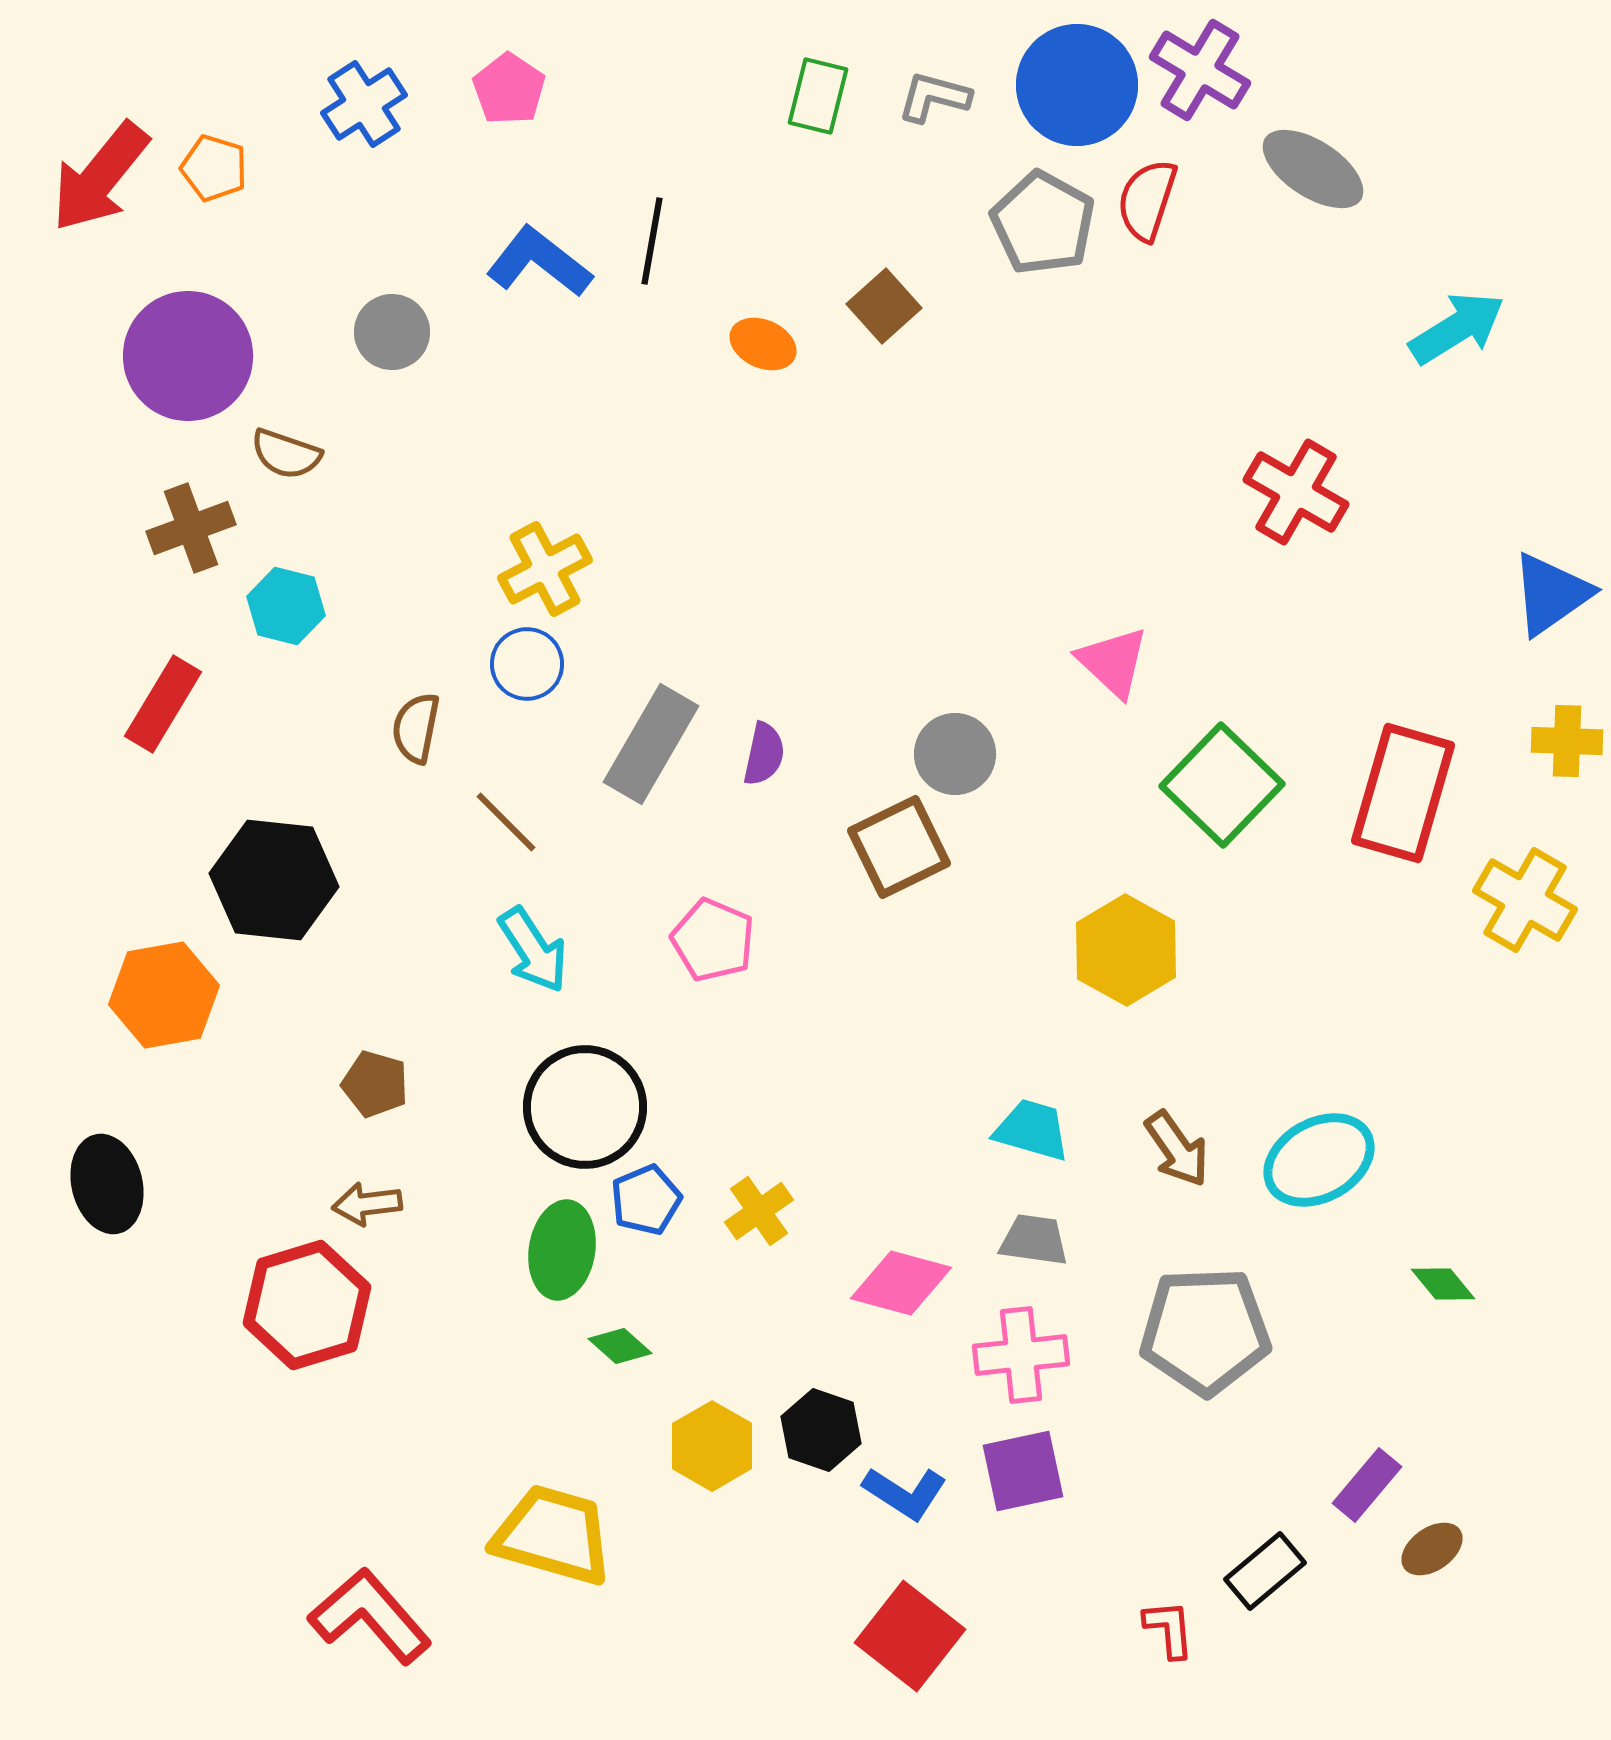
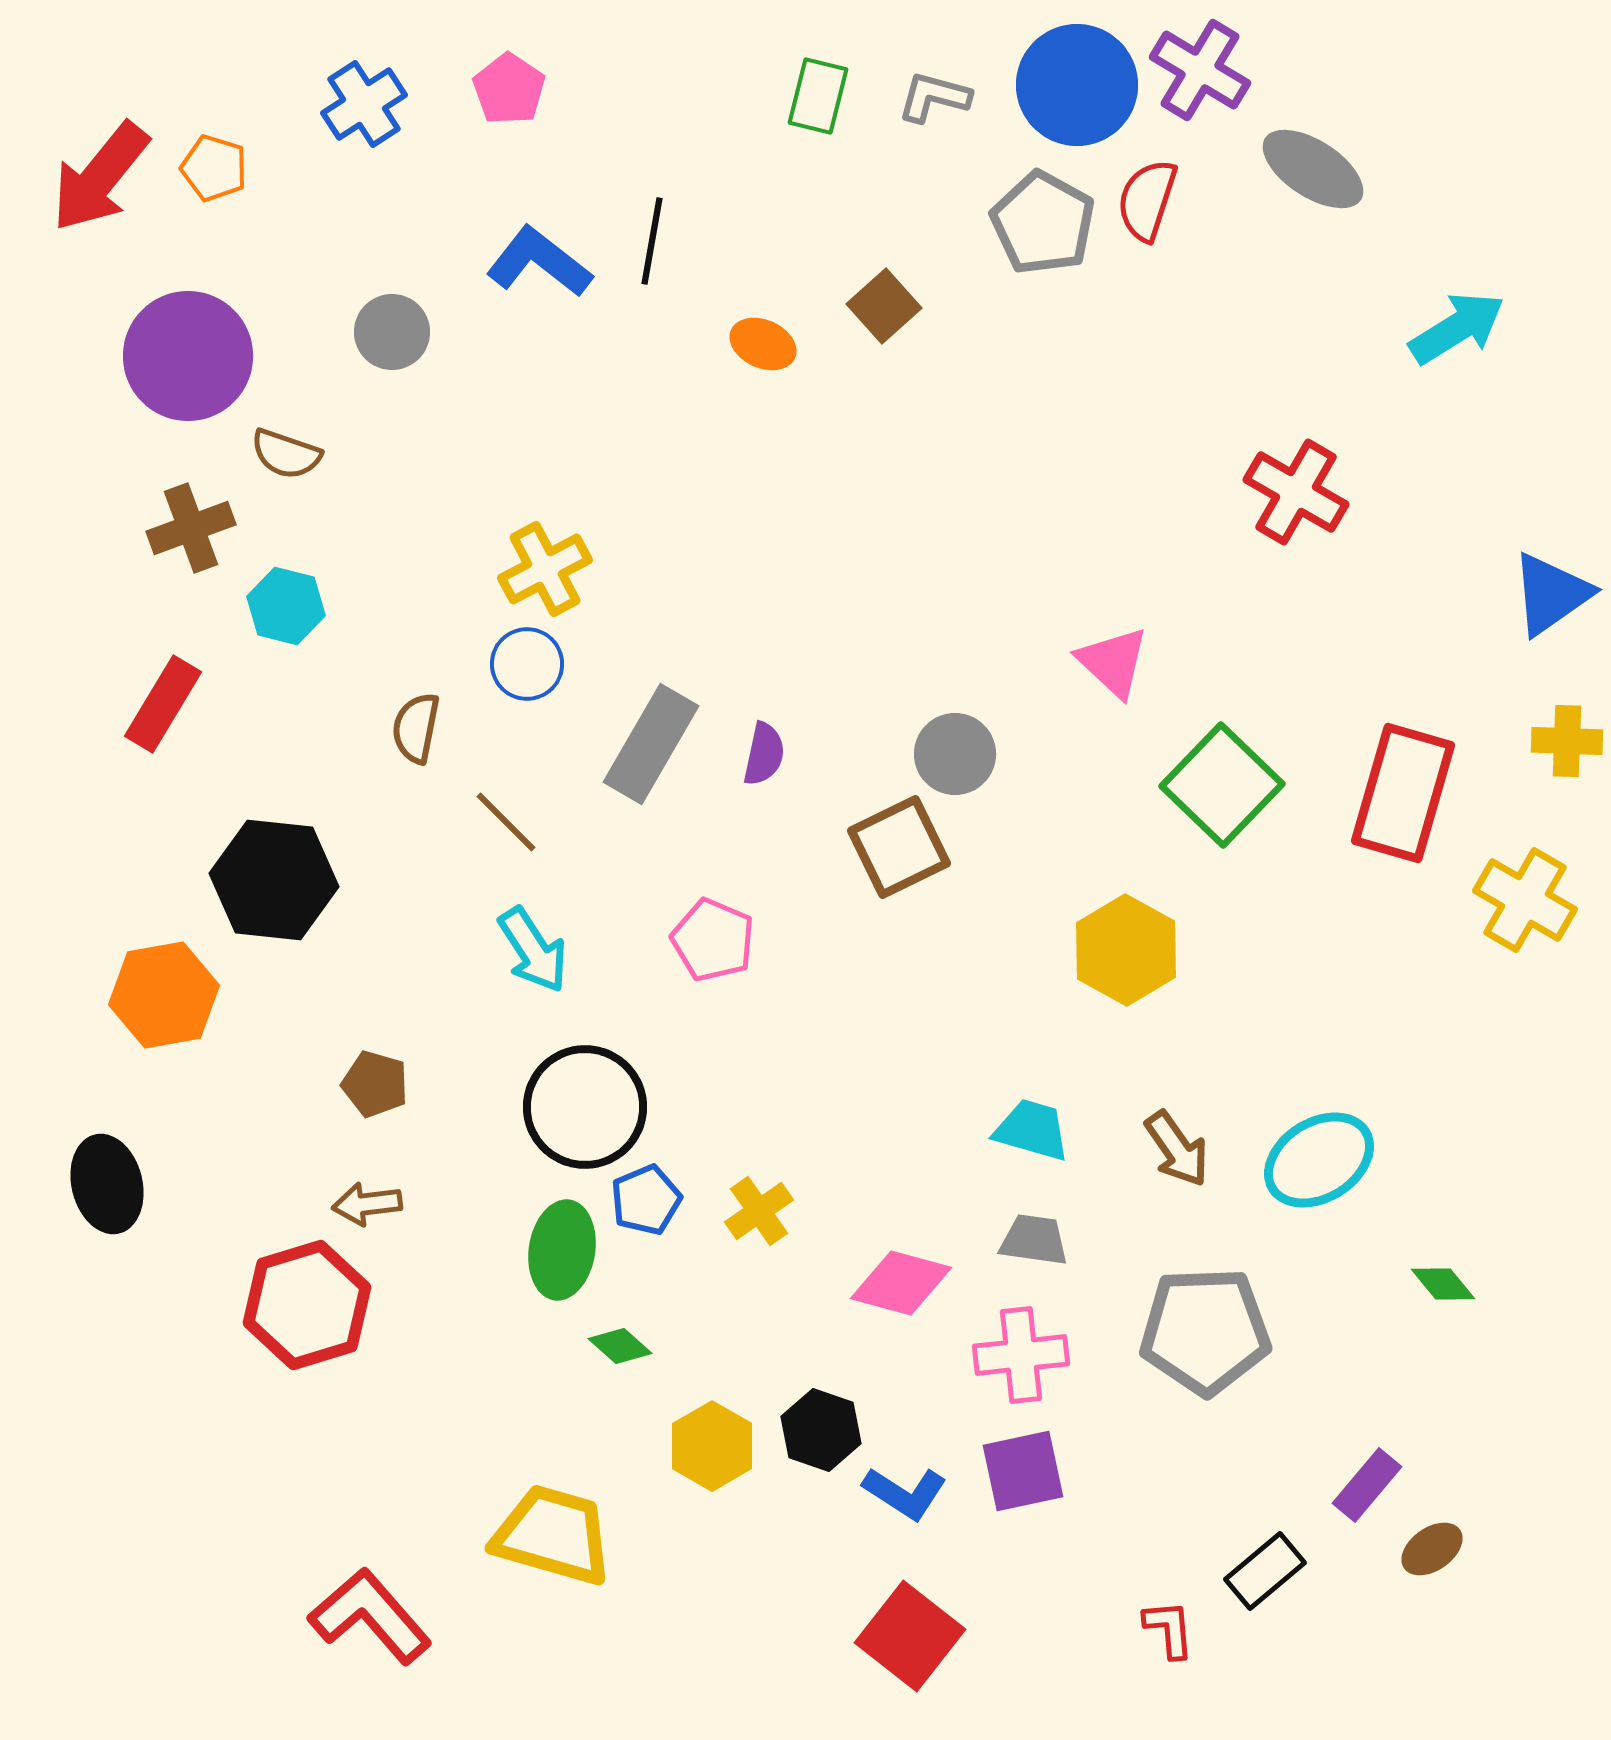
cyan ellipse at (1319, 1160): rotated 3 degrees counterclockwise
